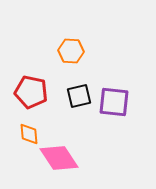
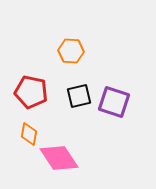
purple square: rotated 12 degrees clockwise
orange diamond: rotated 15 degrees clockwise
